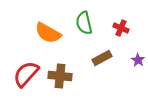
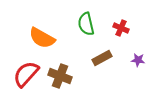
green semicircle: moved 2 px right, 1 px down
orange semicircle: moved 6 px left, 5 px down
purple star: rotated 24 degrees counterclockwise
brown cross: rotated 15 degrees clockwise
